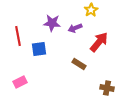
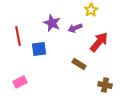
purple star: rotated 18 degrees clockwise
brown cross: moved 2 px left, 3 px up
